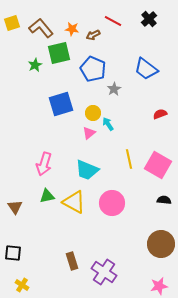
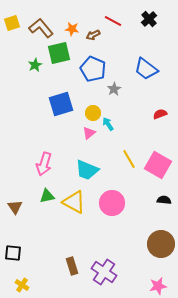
yellow line: rotated 18 degrees counterclockwise
brown rectangle: moved 5 px down
pink star: moved 1 px left
